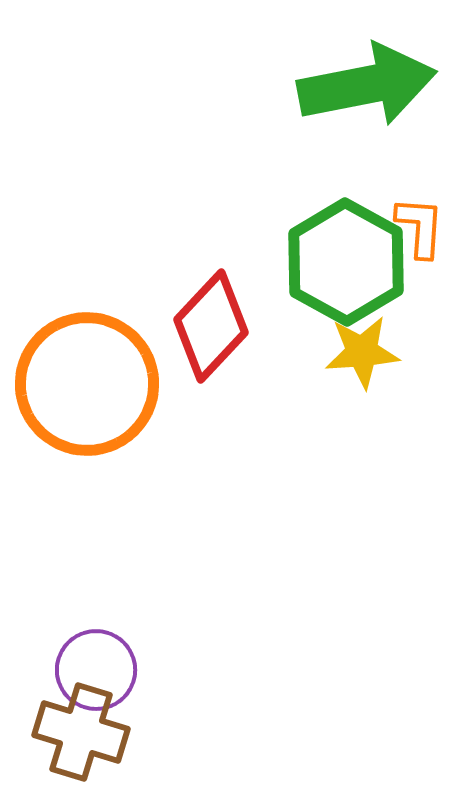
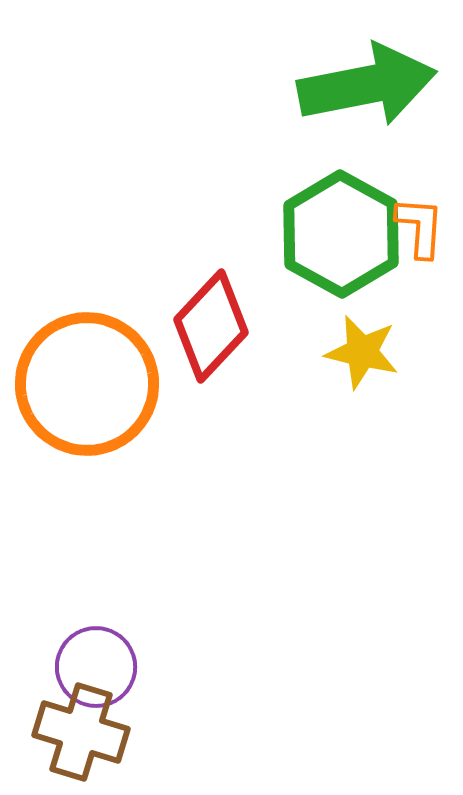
green hexagon: moved 5 px left, 28 px up
yellow star: rotated 18 degrees clockwise
purple circle: moved 3 px up
